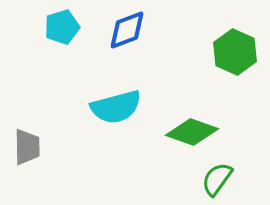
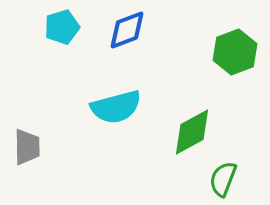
green hexagon: rotated 15 degrees clockwise
green diamond: rotated 48 degrees counterclockwise
green semicircle: moved 6 px right; rotated 15 degrees counterclockwise
